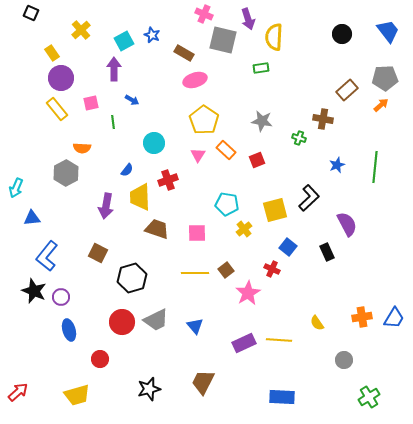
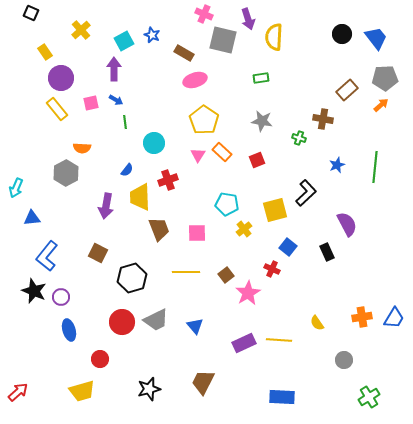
blue trapezoid at (388, 31): moved 12 px left, 7 px down
yellow rectangle at (52, 53): moved 7 px left, 1 px up
green rectangle at (261, 68): moved 10 px down
blue arrow at (132, 100): moved 16 px left
green line at (113, 122): moved 12 px right
orange rectangle at (226, 150): moved 4 px left, 2 px down
black L-shape at (309, 198): moved 3 px left, 5 px up
brown trapezoid at (157, 229): moved 2 px right; rotated 50 degrees clockwise
brown square at (226, 270): moved 5 px down
yellow line at (195, 273): moved 9 px left, 1 px up
yellow trapezoid at (77, 395): moved 5 px right, 4 px up
